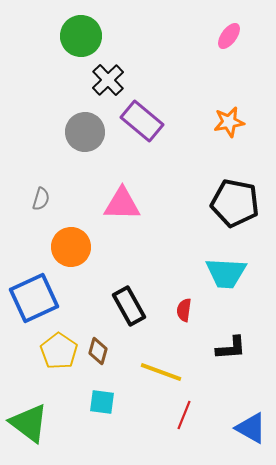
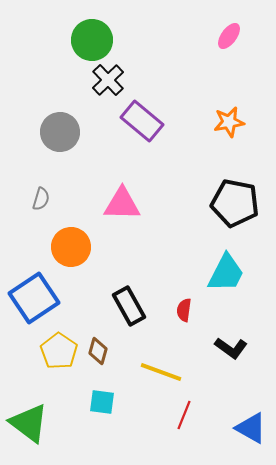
green circle: moved 11 px right, 4 px down
gray circle: moved 25 px left
cyan trapezoid: rotated 66 degrees counterclockwise
blue square: rotated 9 degrees counterclockwise
black L-shape: rotated 40 degrees clockwise
